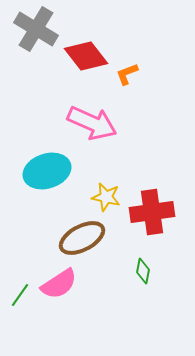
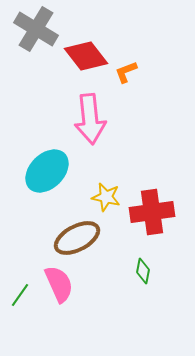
orange L-shape: moved 1 px left, 2 px up
pink arrow: moved 2 px left, 4 px up; rotated 60 degrees clockwise
cyan ellipse: rotated 27 degrees counterclockwise
brown ellipse: moved 5 px left
pink semicircle: rotated 81 degrees counterclockwise
